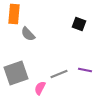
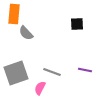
black square: moved 2 px left; rotated 24 degrees counterclockwise
gray semicircle: moved 2 px left, 1 px up
gray line: moved 7 px left, 2 px up; rotated 42 degrees clockwise
